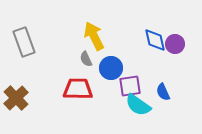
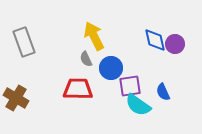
brown cross: rotated 15 degrees counterclockwise
